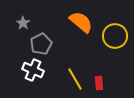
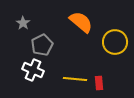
yellow circle: moved 6 px down
gray pentagon: moved 1 px right, 1 px down
yellow line: rotated 55 degrees counterclockwise
